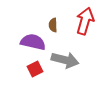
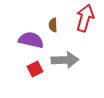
red arrow: moved 3 px up
purple semicircle: moved 2 px left, 2 px up
gray arrow: rotated 16 degrees counterclockwise
